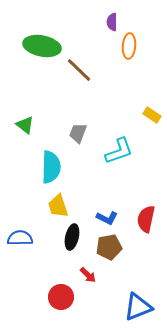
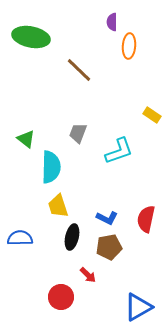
green ellipse: moved 11 px left, 9 px up
green triangle: moved 1 px right, 14 px down
blue triangle: rotated 8 degrees counterclockwise
